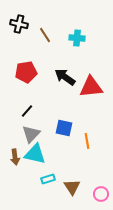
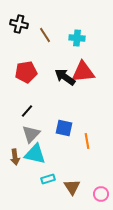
red triangle: moved 8 px left, 15 px up
